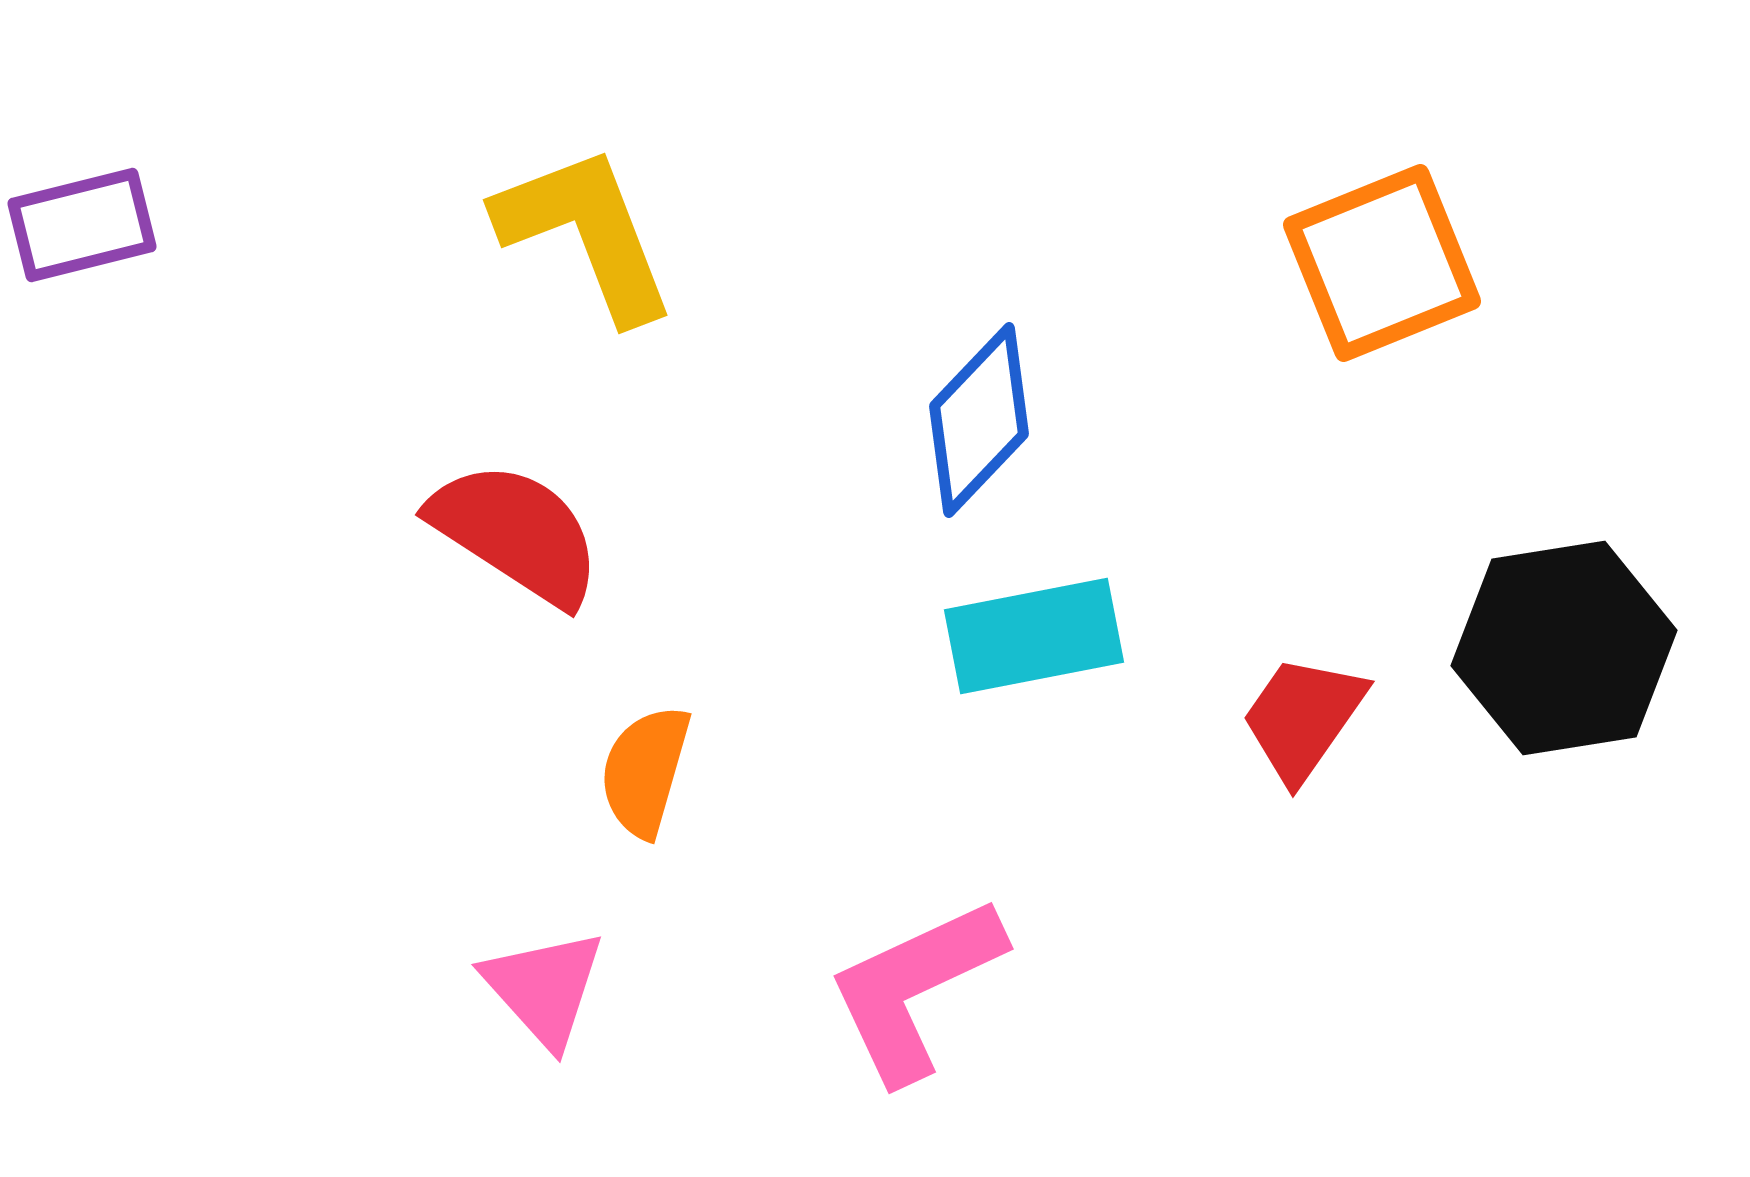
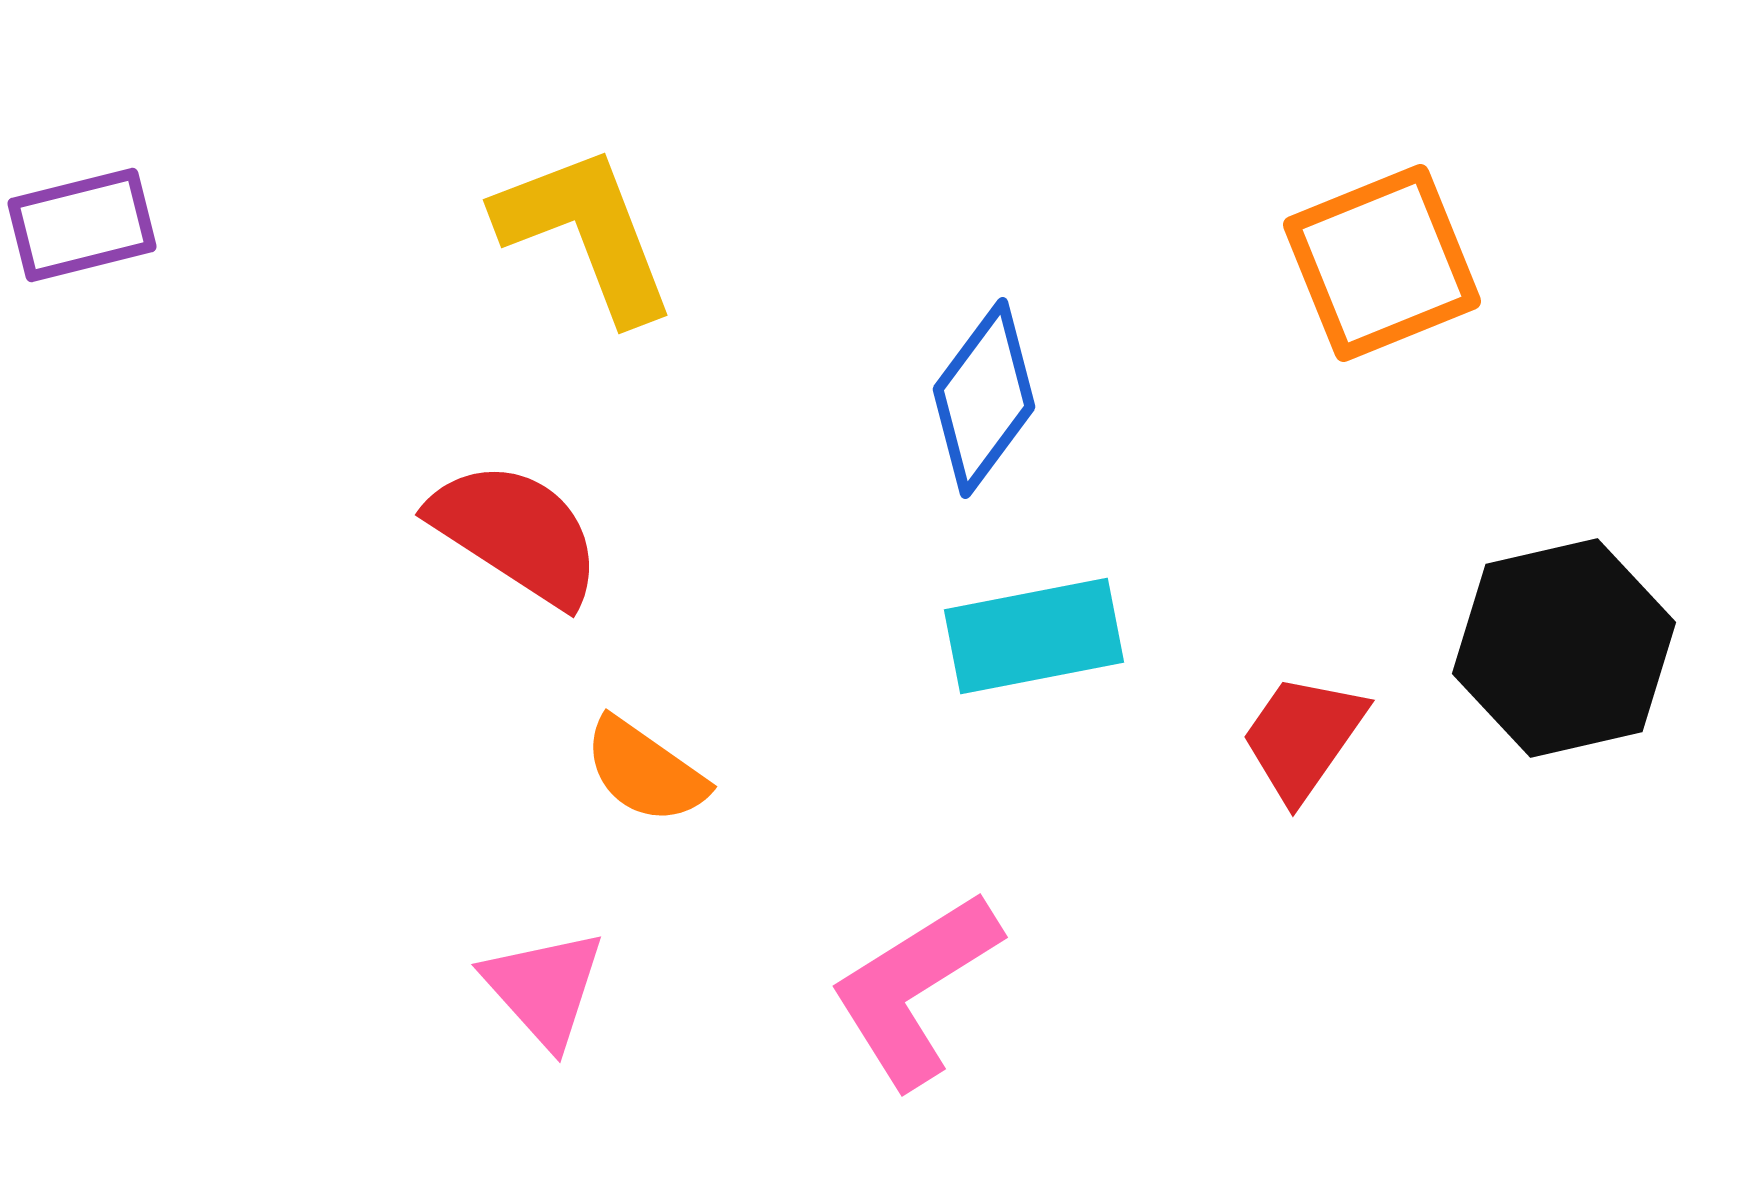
blue diamond: moved 5 px right, 22 px up; rotated 7 degrees counterclockwise
black hexagon: rotated 4 degrees counterclockwise
red trapezoid: moved 19 px down
orange semicircle: rotated 71 degrees counterclockwise
pink L-shape: rotated 7 degrees counterclockwise
